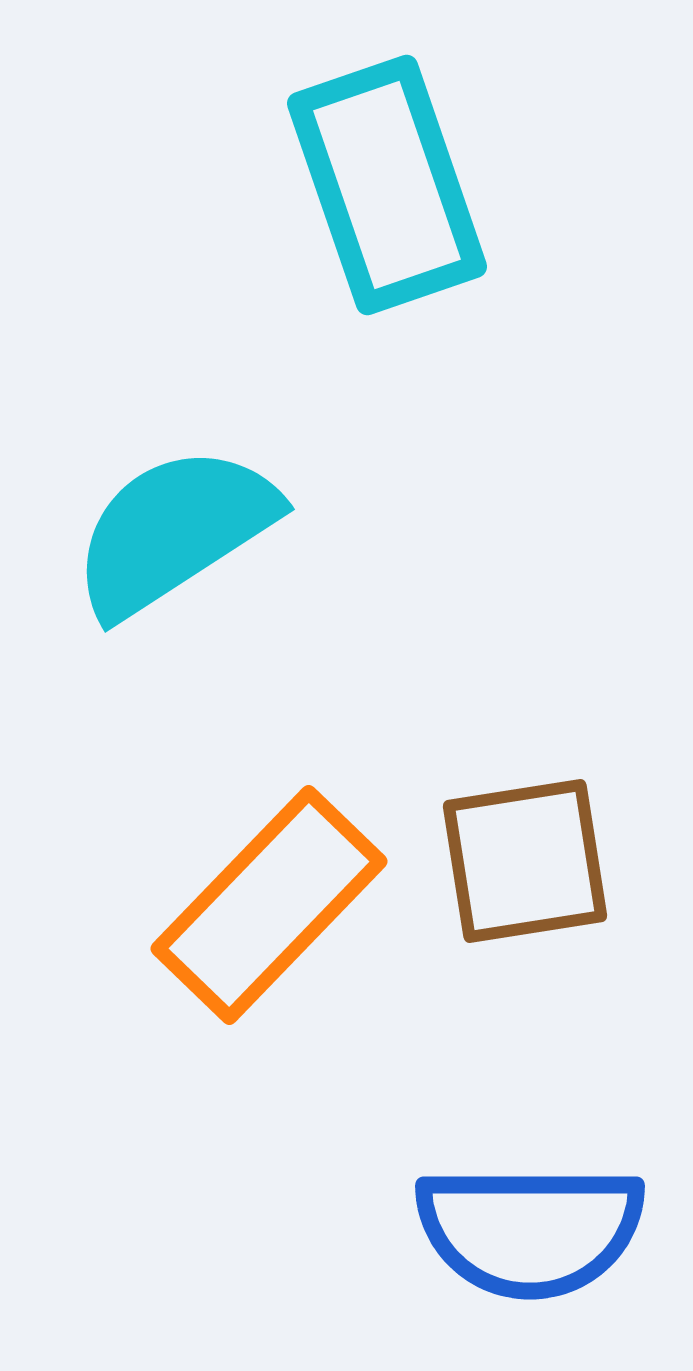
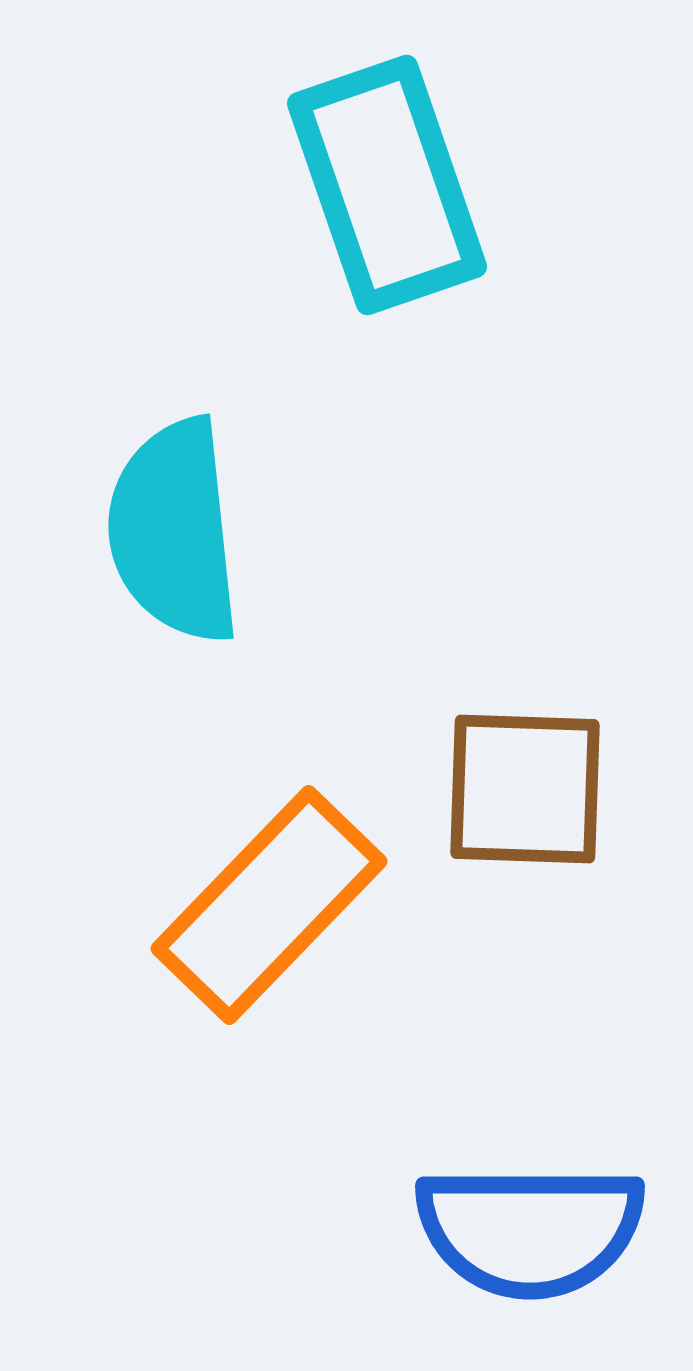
cyan semicircle: rotated 63 degrees counterclockwise
brown square: moved 72 px up; rotated 11 degrees clockwise
